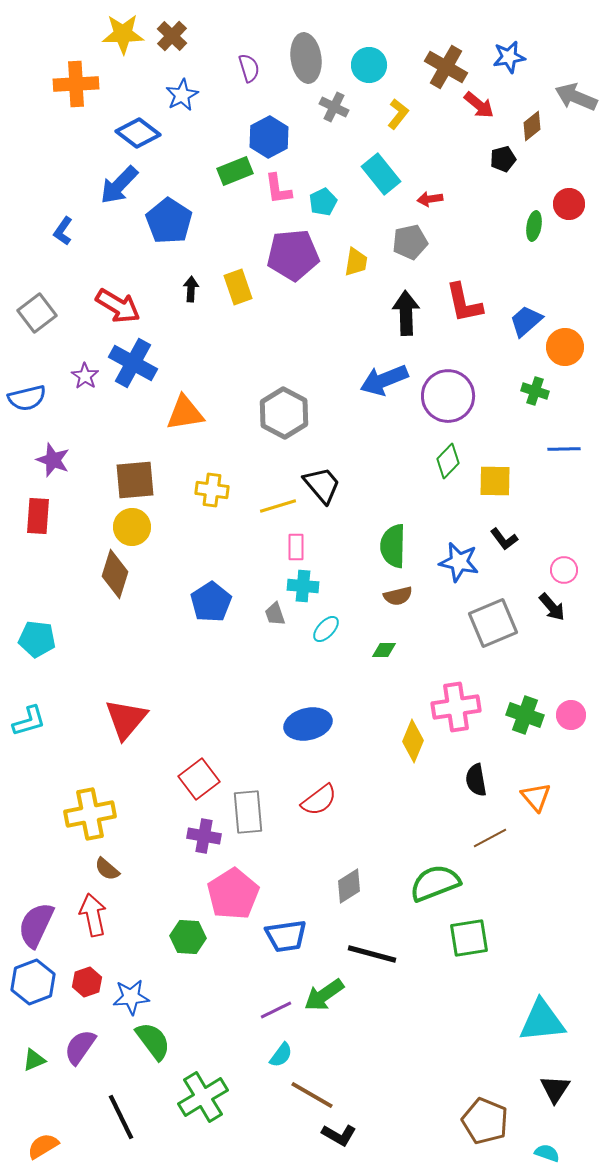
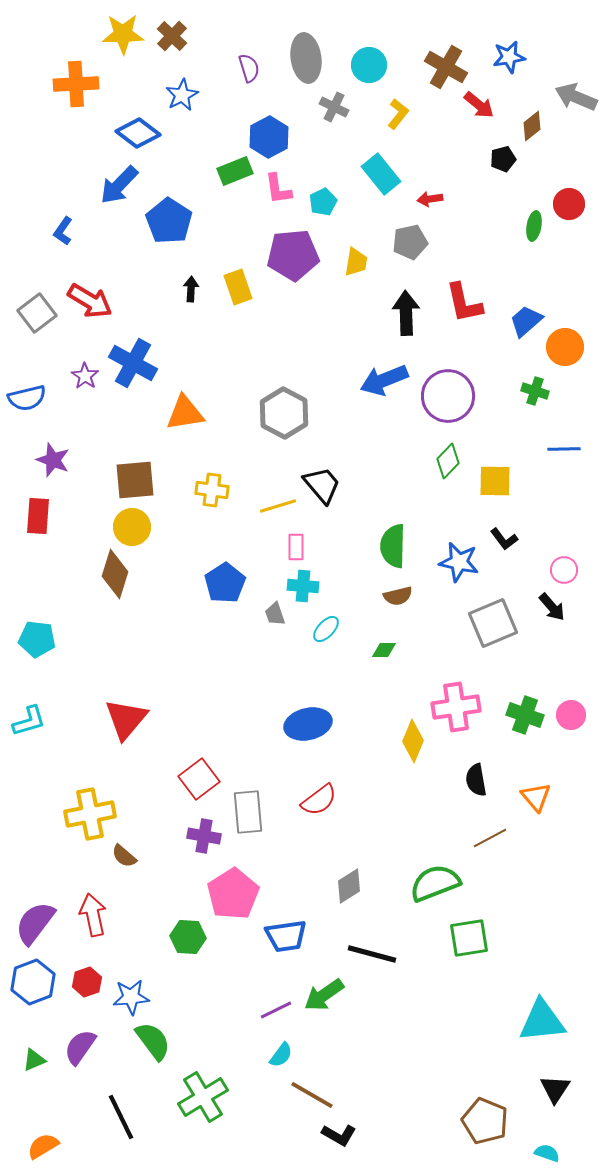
red arrow at (118, 306): moved 28 px left, 5 px up
blue pentagon at (211, 602): moved 14 px right, 19 px up
brown semicircle at (107, 869): moved 17 px right, 13 px up
purple semicircle at (36, 925): moved 1 px left, 2 px up; rotated 12 degrees clockwise
